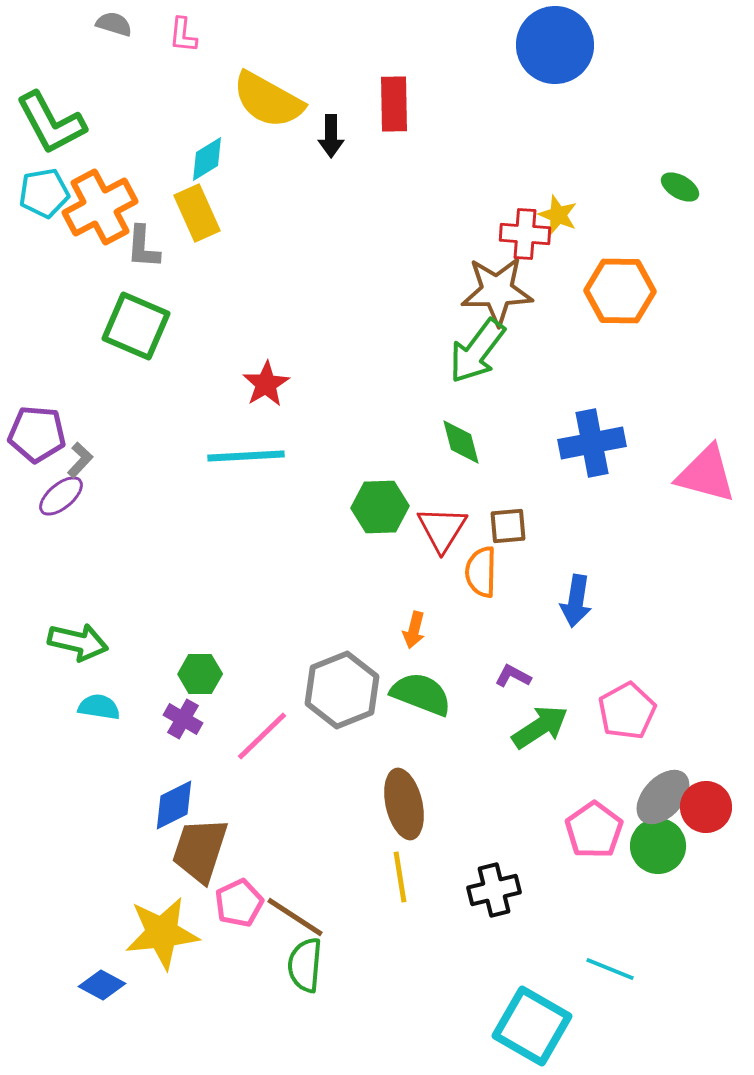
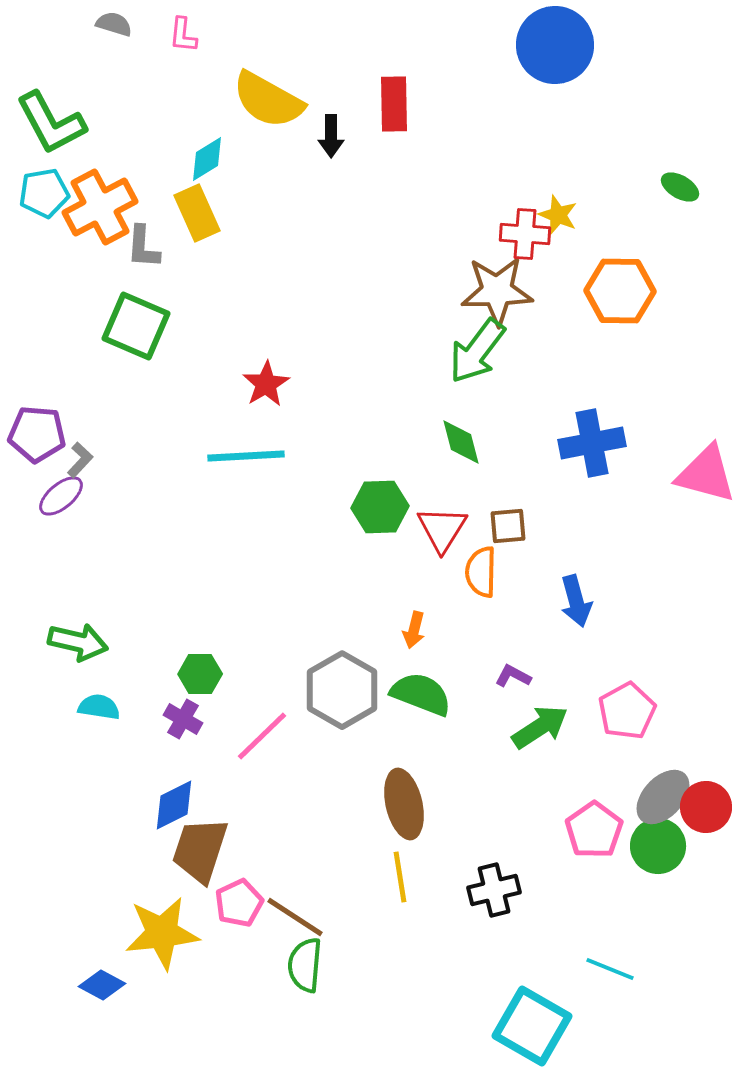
blue arrow at (576, 601): rotated 24 degrees counterclockwise
gray hexagon at (342, 690): rotated 8 degrees counterclockwise
